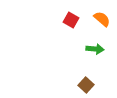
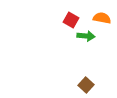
orange semicircle: moved 1 px up; rotated 30 degrees counterclockwise
green arrow: moved 9 px left, 13 px up
